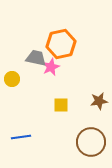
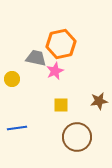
pink star: moved 4 px right, 4 px down
blue line: moved 4 px left, 9 px up
brown circle: moved 14 px left, 5 px up
